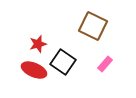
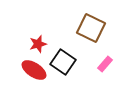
brown square: moved 2 px left, 2 px down
red ellipse: rotated 10 degrees clockwise
